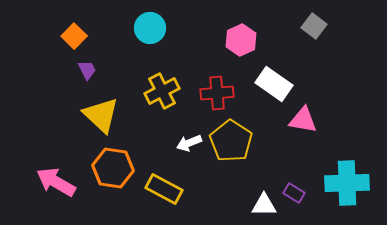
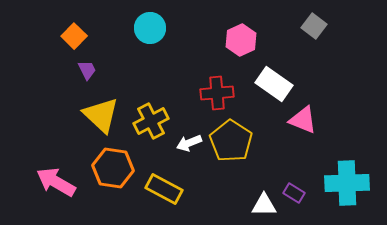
yellow cross: moved 11 px left, 30 px down
pink triangle: rotated 12 degrees clockwise
